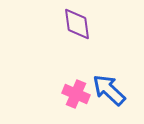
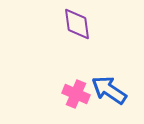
blue arrow: rotated 9 degrees counterclockwise
